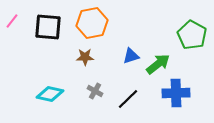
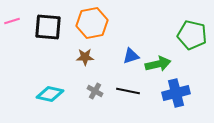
pink line: rotated 35 degrees clockwise
green pentagon: rotated 16 degrees counterclockwise
green arrow: rotated 25 degrees clockwise
blue cross: rotated 12 degrees counterclockwise
black line: moved 8 px up; rotated 55 degrees clockwise
